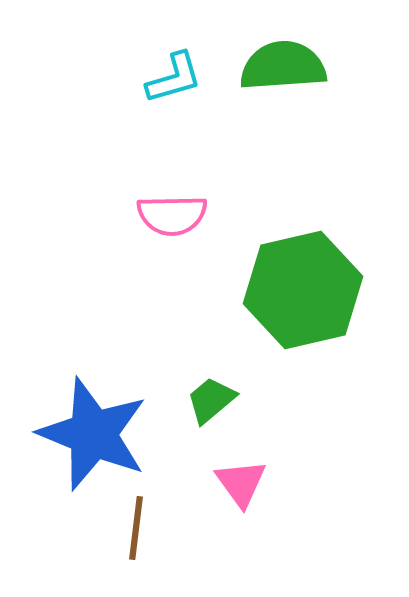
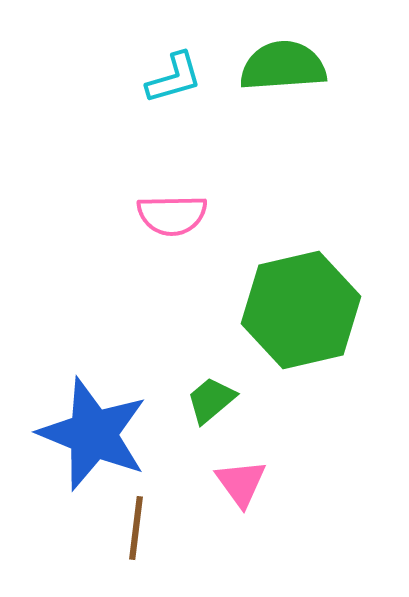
green hexagon: moved 2 px left, 20 px down
